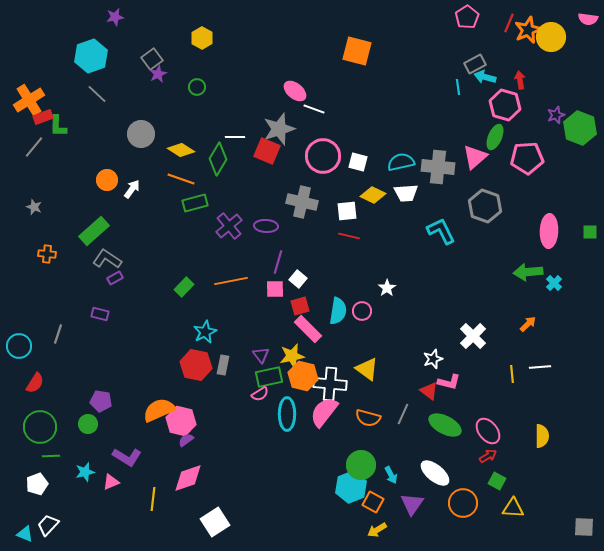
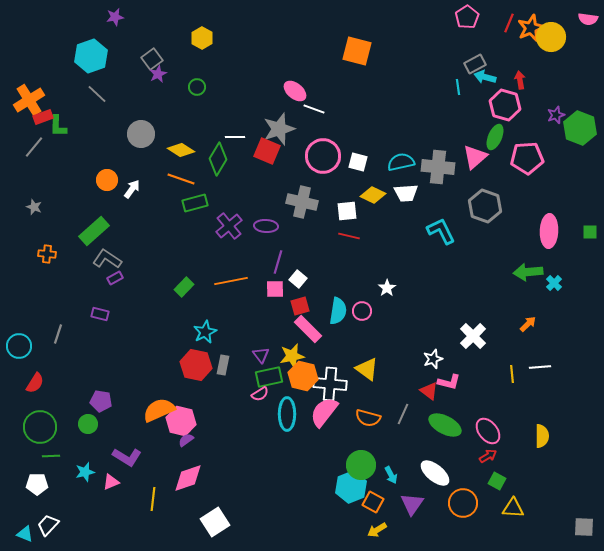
orange star at (528, 30): moved 3 px right, 2 px up
white pentagon at (37, 484): rotated 20 degrees clockwise
